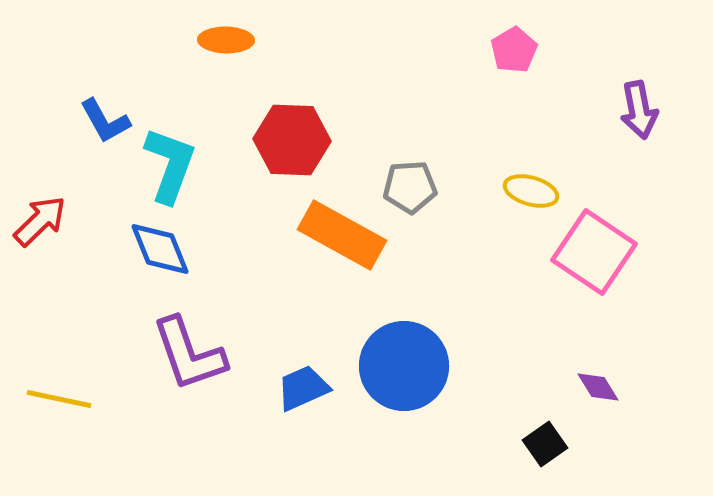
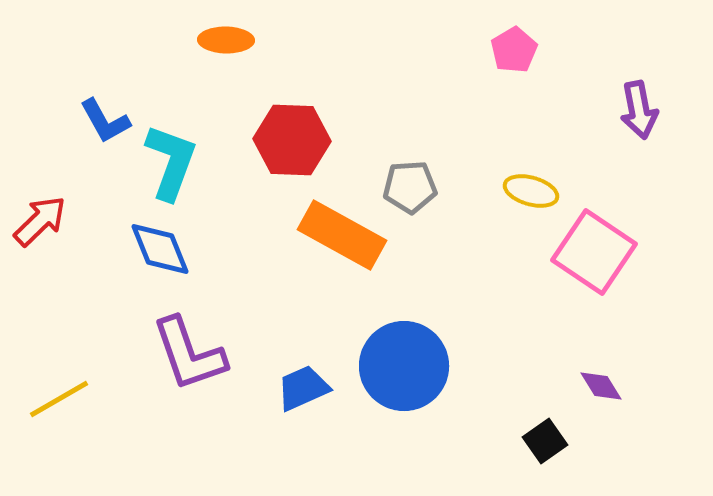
cyan L-shape: moved 1 px right, 3 px up
purple diamond: moved 3 px right, 1 px up
yellow line: rotated 42 degrees counterclockwise
black square: moved 3 px up
